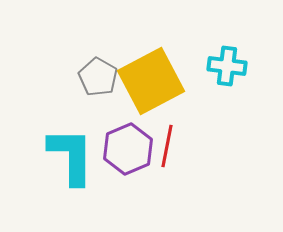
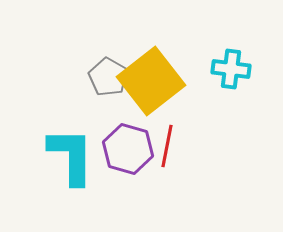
cyan cross: moved 4 px right, 3 px down
gray pentagon: moved 10 px right
yellow square: rotated 10 degrees counterclockwise
purple hexagon: rotated 21 degrees counterclockwise
